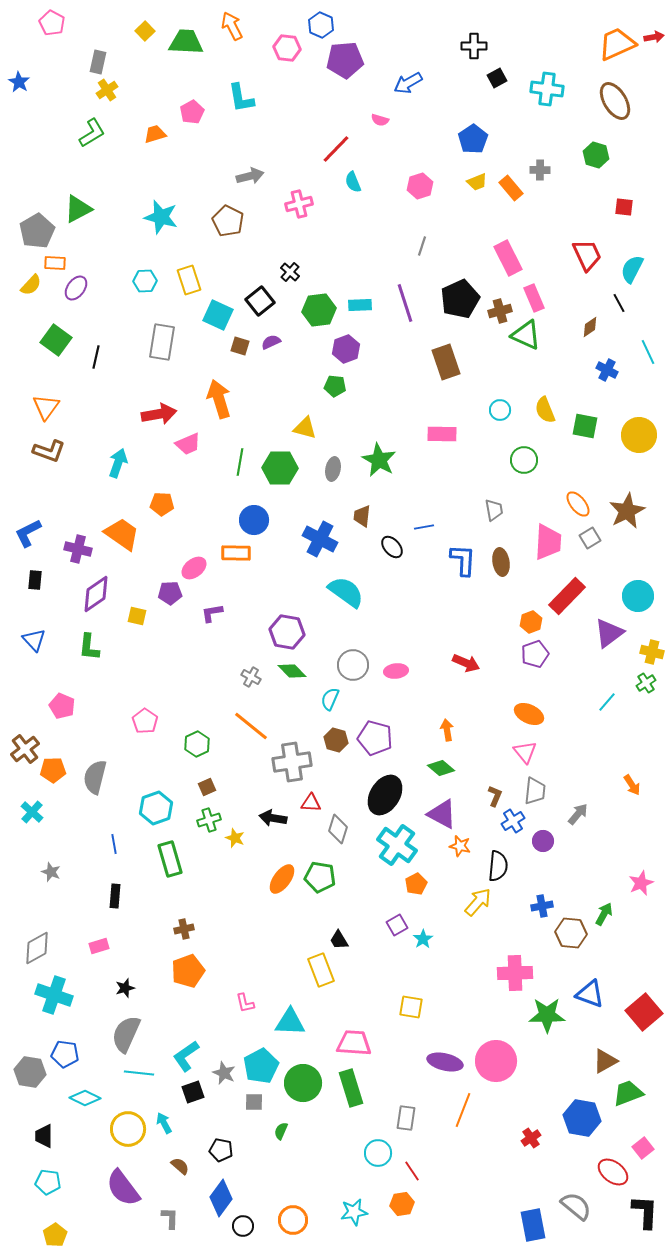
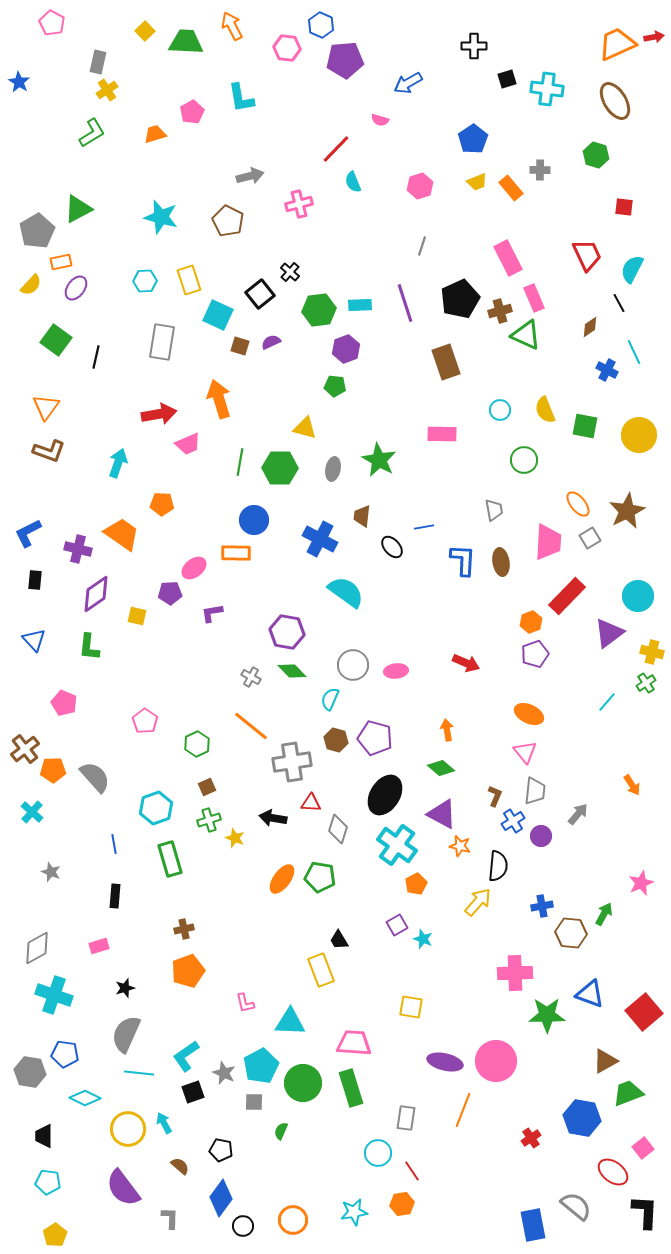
black square at (497, 78): moved 10 px right, 1 px down; rotated 12 degrees clockwise
orange rectangle at (55, 263): moved 6 px right, 1 px up; rotated 15 degrees counterclockwise
black square at (260, 301): moved 7 px up
cyan line at (648, 352): moved 14 px left
pink pentagon at (62, 706): moved 2 px right, 3 px up
gray semicircle at (95, 777): rotated 124 degrees clockwise
purple circle at (543, 841): moved 2 px left, 5 px up
cyan star at (423, 939): rotated 18 degrees counterclockwise
